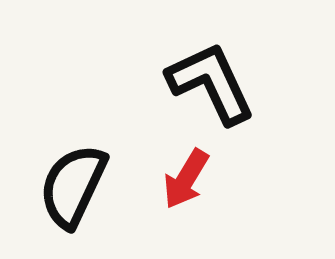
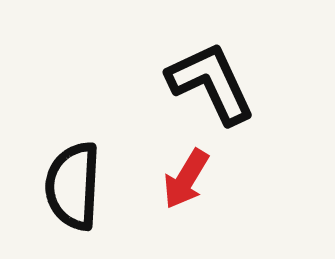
black semicircle: rotated 22 degrees counterclockwise
